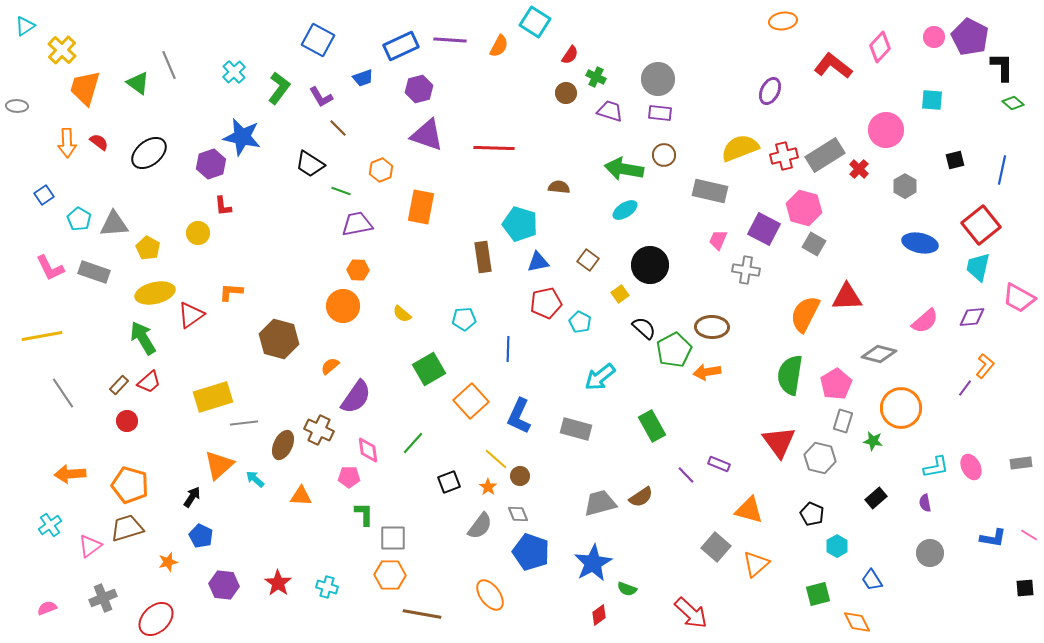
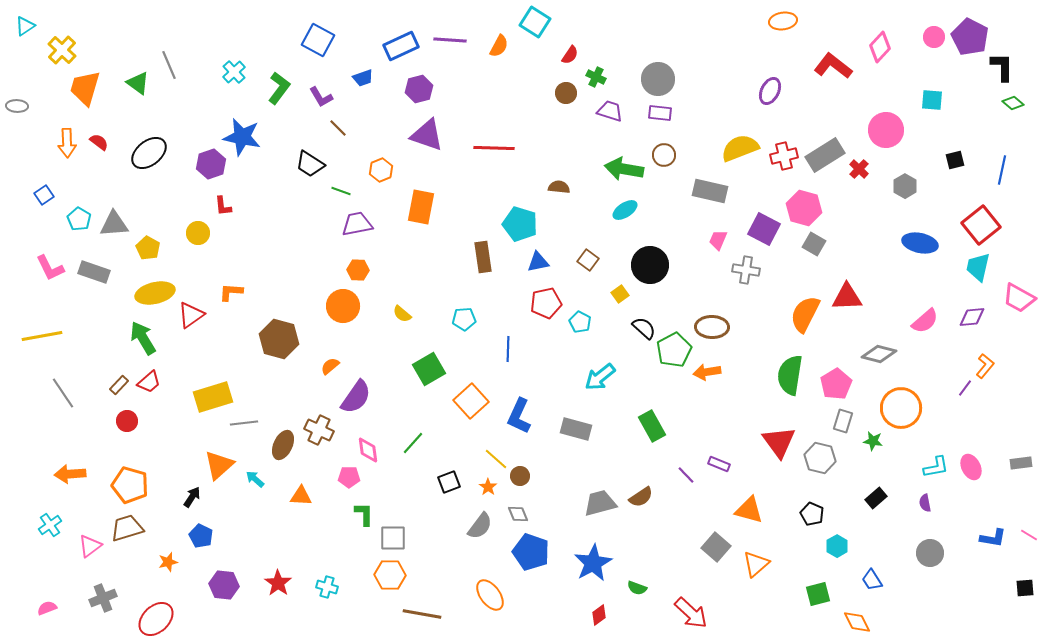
green semicircle at (627, 589): moved 10 px right, 1 px up
